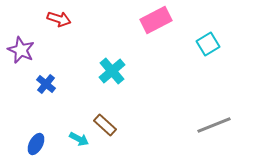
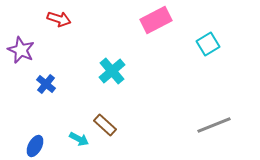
blue ellipse: moved 1 px left, 2 px down
